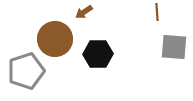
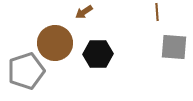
brown circle: moved 4 px down
